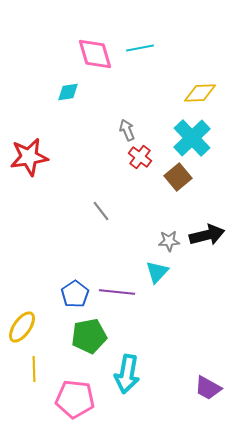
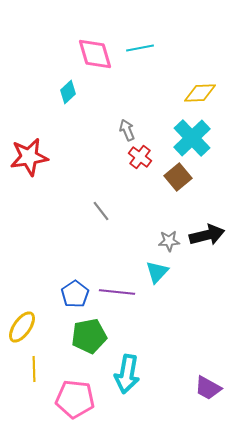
cyan diamond: rotated 35 degrees counterclockwise
